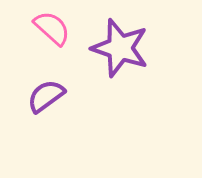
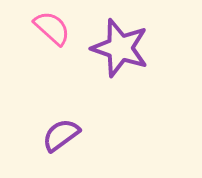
purple semicircle: moved 15 px right, 39 px down
